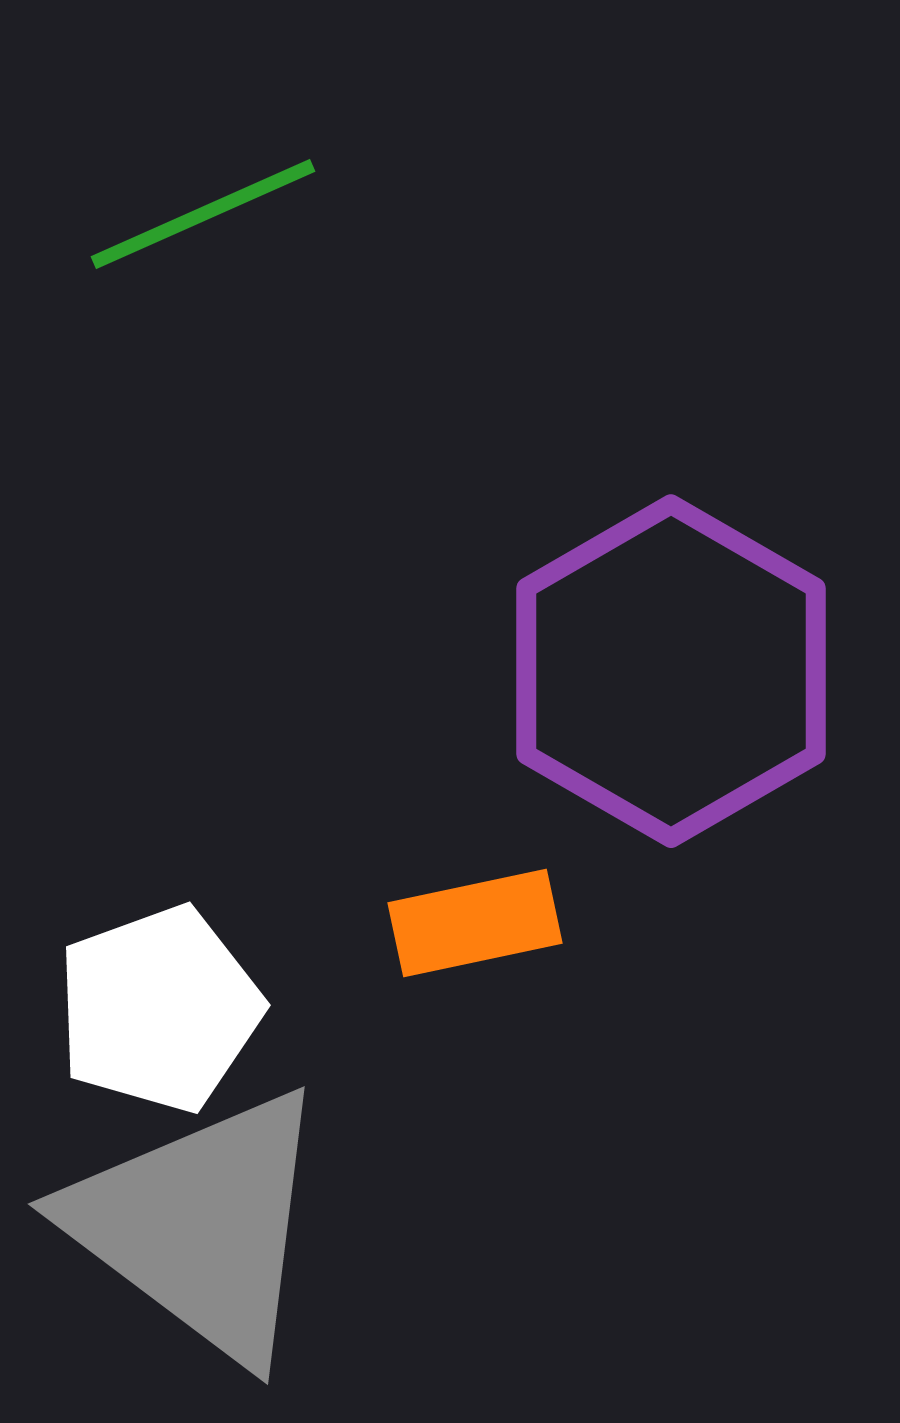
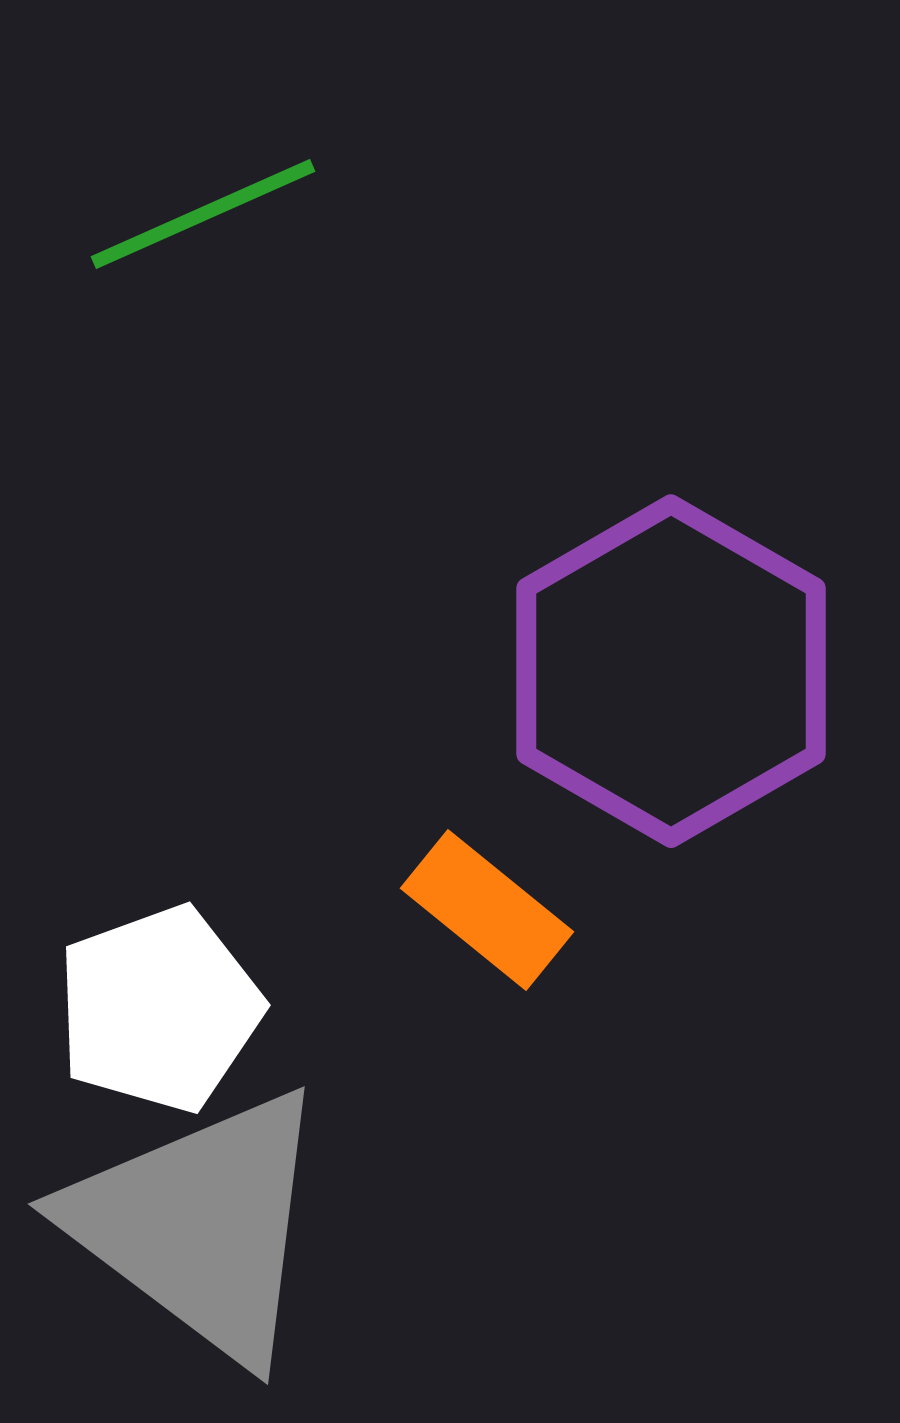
orange rectangle: moved 12 px right, 13 px up; rotated 51 degrees clockwise
